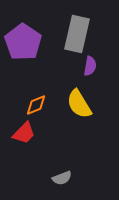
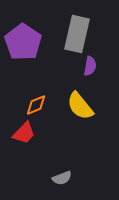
yellow semicircle: moved 1 px right, 2 px down; rotated 8 degrees counterclockwise
